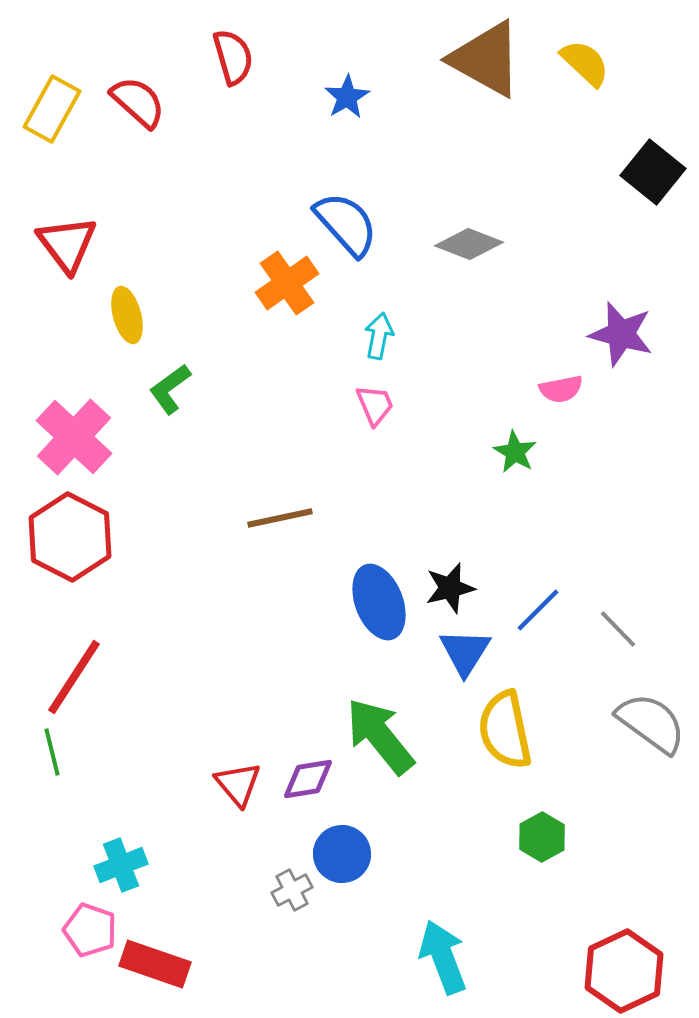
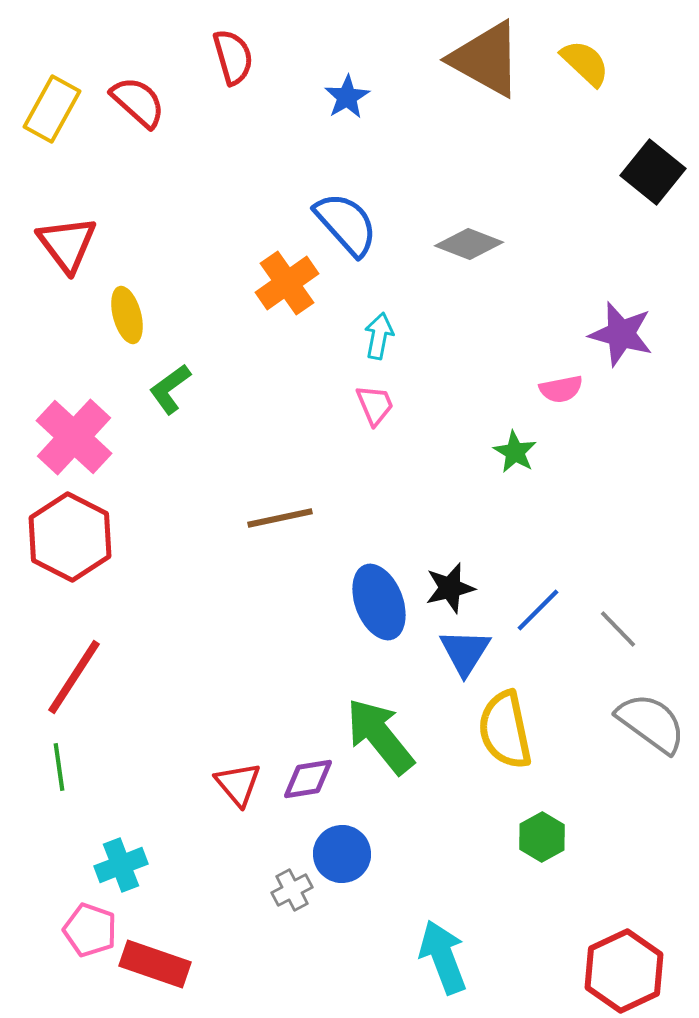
green line at (52, 752): moved 7 px right, 15 px down; rotated 6 degrees clockwise
